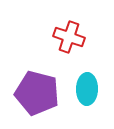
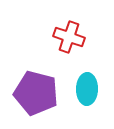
purple pentagon: moved 1 px left
